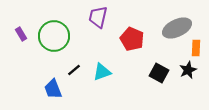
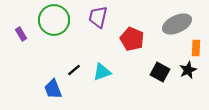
gray ellipse: moved 4 px up
green circle: moved 16 px up
black square: moved 1 px right, 1 px up
